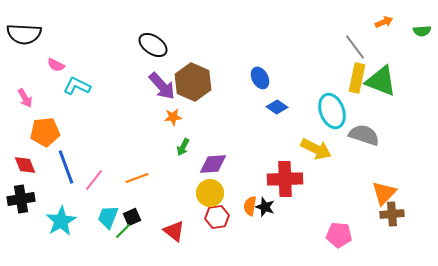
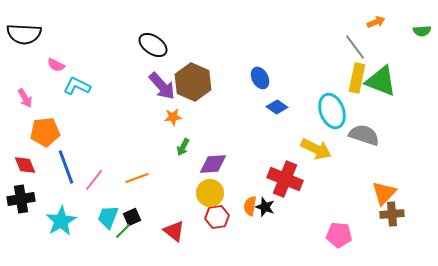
orange arrow: moved 8 px left
red cross: rotated 24 degrees clockwise
